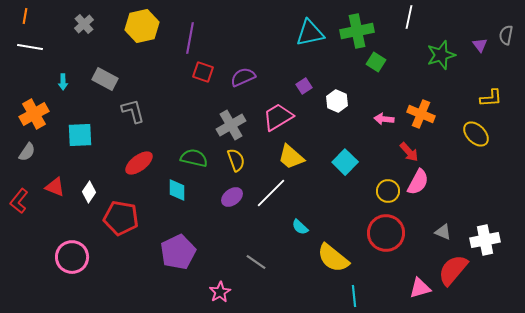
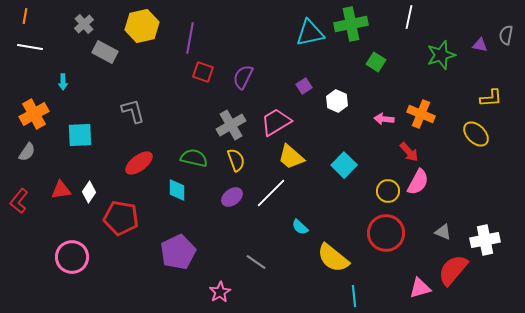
green cross at (357, 31): moved 6 px left, 7 px up
purple triangle at (480, 45): rotated 42 degrees counterclockwise
purple semicircle at (243, 77): rotated 40 degrees counterclockwise
gray rectangle at (105, 79): moved 27 px up
pink trapezoid at (278, 117): moved 2 px left, 5 px down
cyan square at (345, 162): moved 1 px left, 3 px down
red triangle at (55, 187): moved 6 px right, 3 px down; rotated 30 degrees counterclockwise
